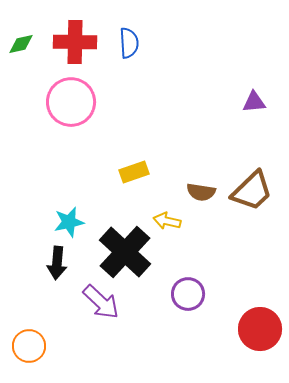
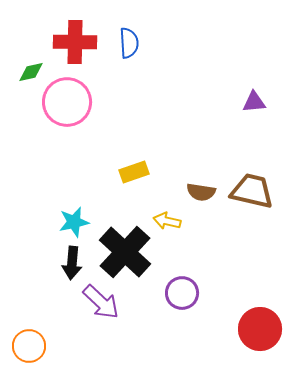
green diamond: moved 10 px right, 28 px down
pink circle: moved 4 px left
brown trapezoid: rotated 123 degrees counterclockwise
cyan star: moved 5 px right
black arrow: moved 15 px right
purple circle: moved 6 px left, 1 px up
